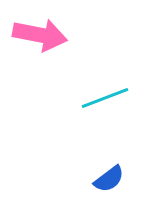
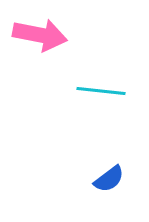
cyan line: moved 4 px left, 7 px up; rotated 27 degrees clockwise
